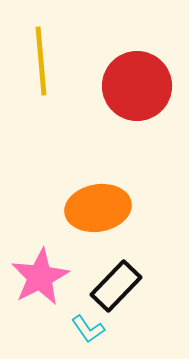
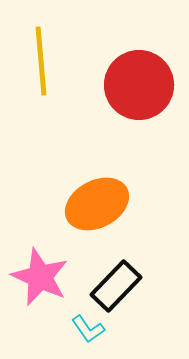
red circle: moved 2 px right, 1 px up
orange ellipse: moved 1 px left, 4 px up; rotated 18 degrees counterclockwise
pink star: rotated 20 degrees counterclockwise
